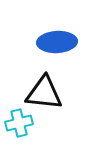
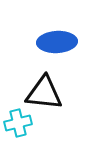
cyan cross: moved 1 px left
